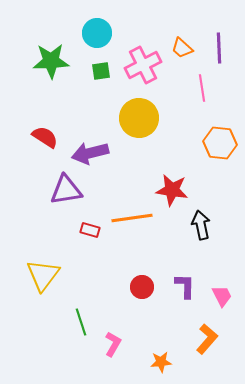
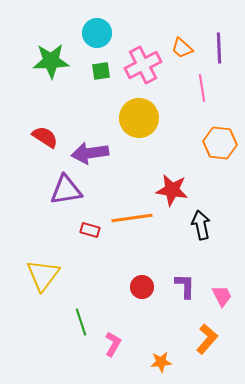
purple arrow: rotated 6 degrees clockwise
